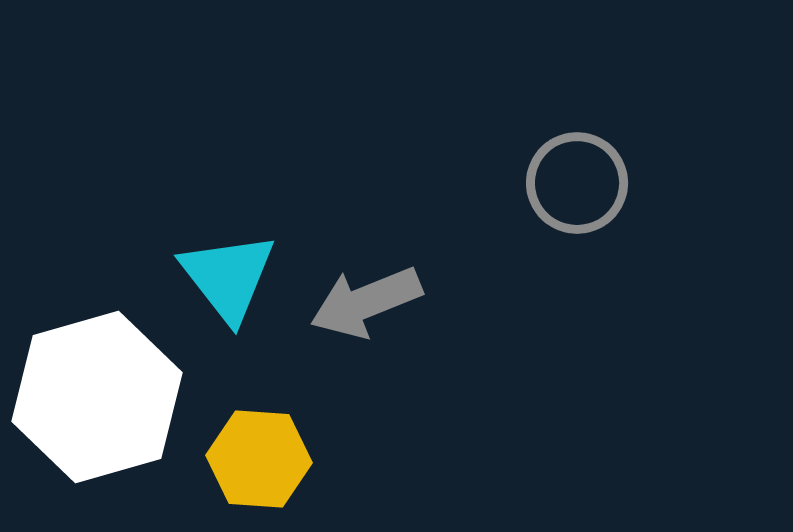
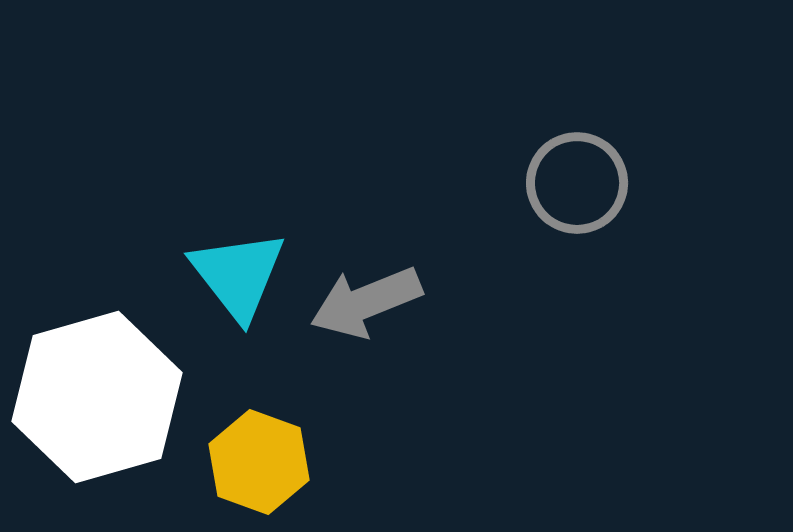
cyan triangle: moved 10 px right, 2 px up
yellow hexagon: moved 3 px down; rotated 16 degrees clockwise
